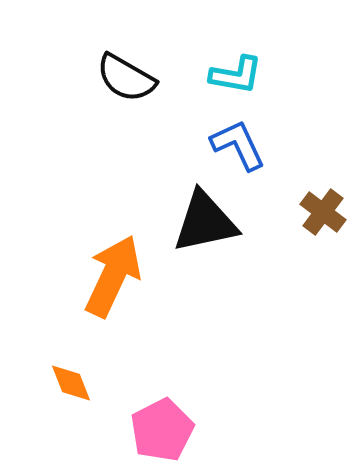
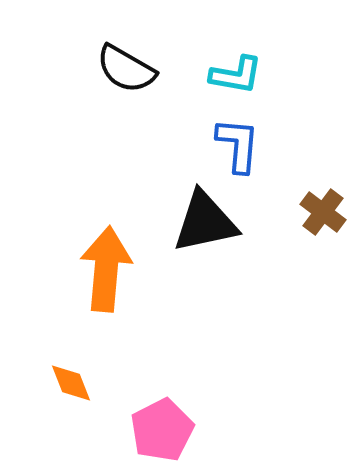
black semicircle: moved 9 px up
blue L-shape: rotated 30 degrees clockwise
orange arrow: moved 7 px left, 7 px up; rotated 20 degrees counterclockwise
